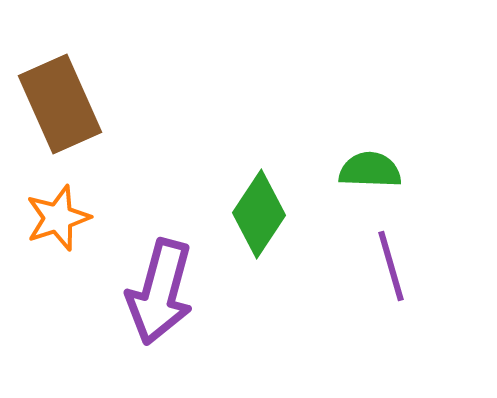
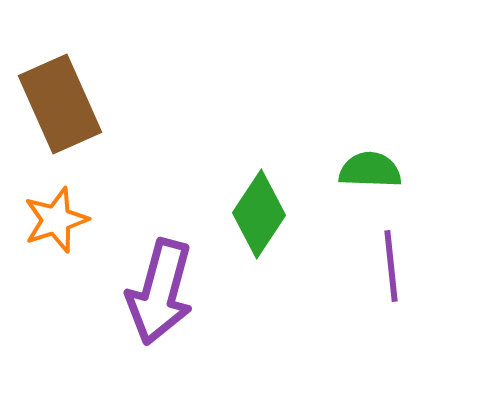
orange star: moved 2 px left, 2 px down
purple line: rotated 10 degrees clockwise
